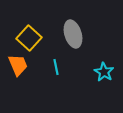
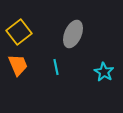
gray ellipse: rotated 40 degrees clockwise
yellow square: moved 10 px left, 6 px up; rotated 10 degrees clockwise
